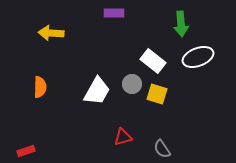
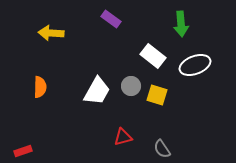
purple rectangle: moved 3 px left, 6 px down; rotated 36 degrees clockwise
white ellipse: moved 3 px left, 8 px down
white rectangle: moved 5 px up
gray circle: moved 1 px left, 2 px down
yellow square: moved 1 px down
red rectangle: moved 3 px left
